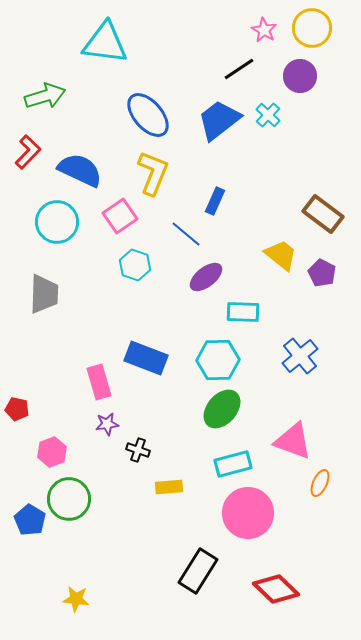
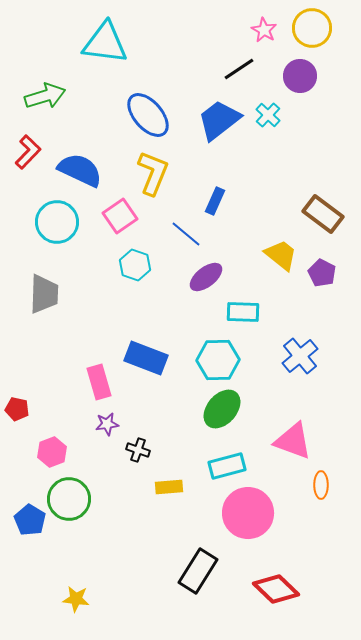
cyan rectangle at (233, 464): moved 6 px left, 2 px down
orange ellipse at (320, 483): moved 1 px right, 2 px down; rotated 24 degrees counterclockwise
